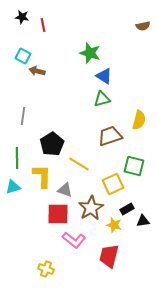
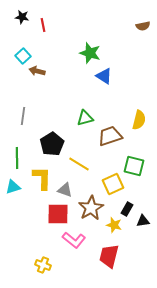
cyan square: rotated 21 degrees clockwise
green triangle: moved 17 px left, 19 px down
yellow L-shape: moved 2 px down
black rectangle: rotated 32 degrees counterclockwise
yellow cross: moved 3 px left, 4 px up
